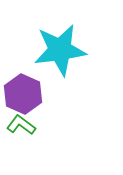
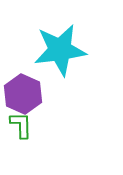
green L-shape: rotated 52 degrees clockwise
